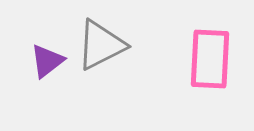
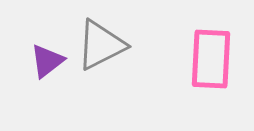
pink rectangle: moved 1 px right
